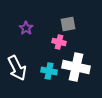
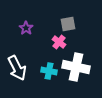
pink cross: rotated 24 degrees clockwise
